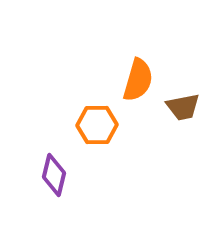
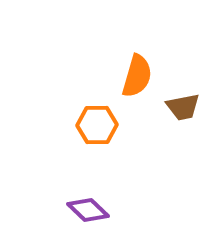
orange semicircle: moved 1 px left, 4 px up
purple diamond: moved 34 px right, 35 px down; rotated 60 degrees counterclockwise
